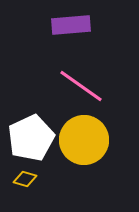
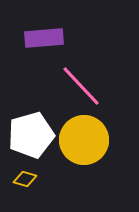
purple rectangle: moved 27 px left, 13 px down
pink line: rotated 12 degrees clockwise
white pentagon: moved 3 px up; rotated 9 degrees clockwise
